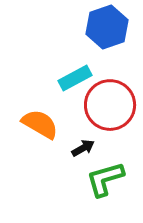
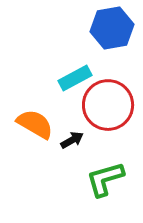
blue hexagon: moved 5 px right, 1 px down; rotated 9 degrees clockwise
red circle: moved 2 px left
orange semicircle: moved 5 px left
black arrow: moved 11 px left, 8 px up
